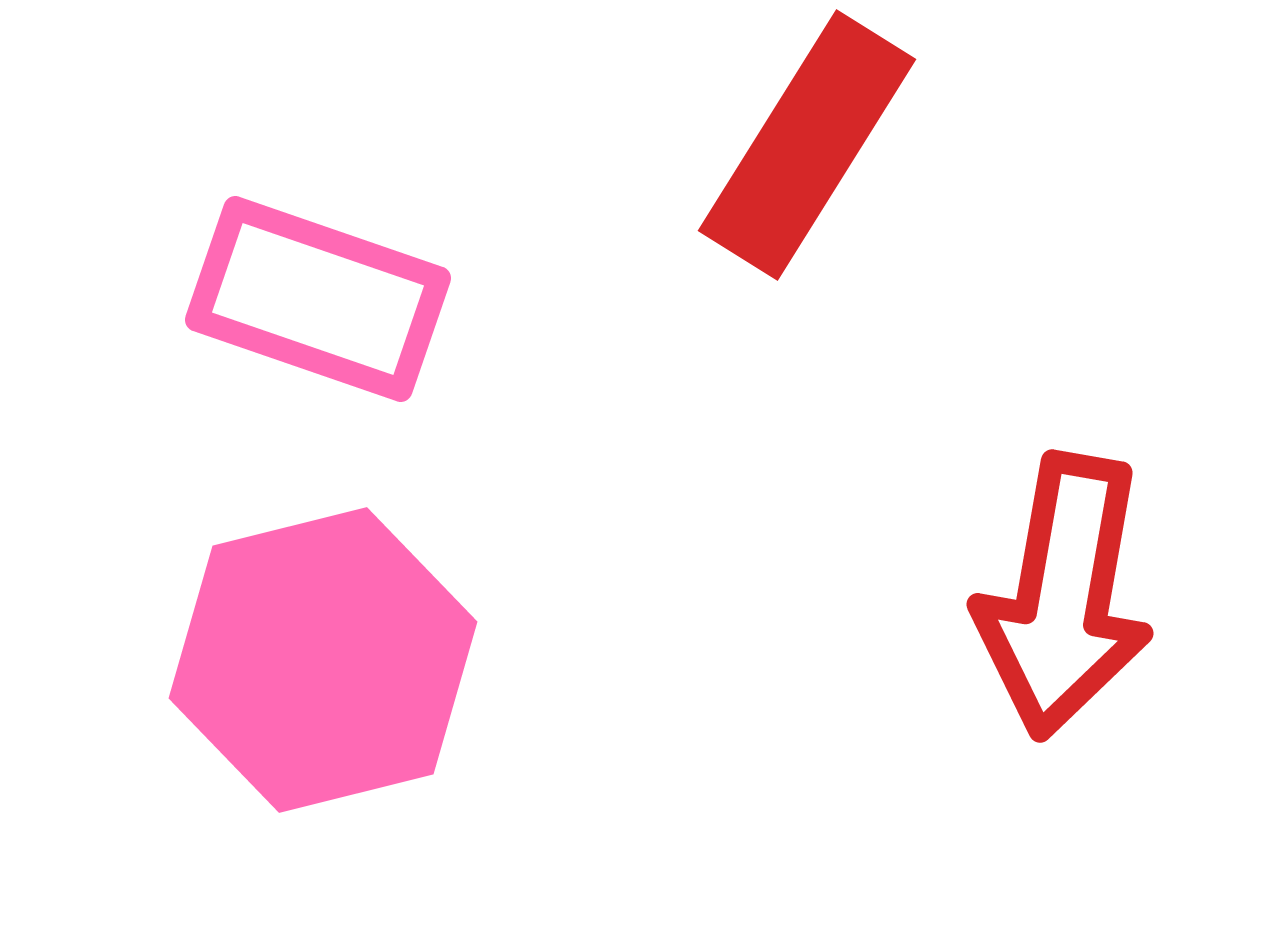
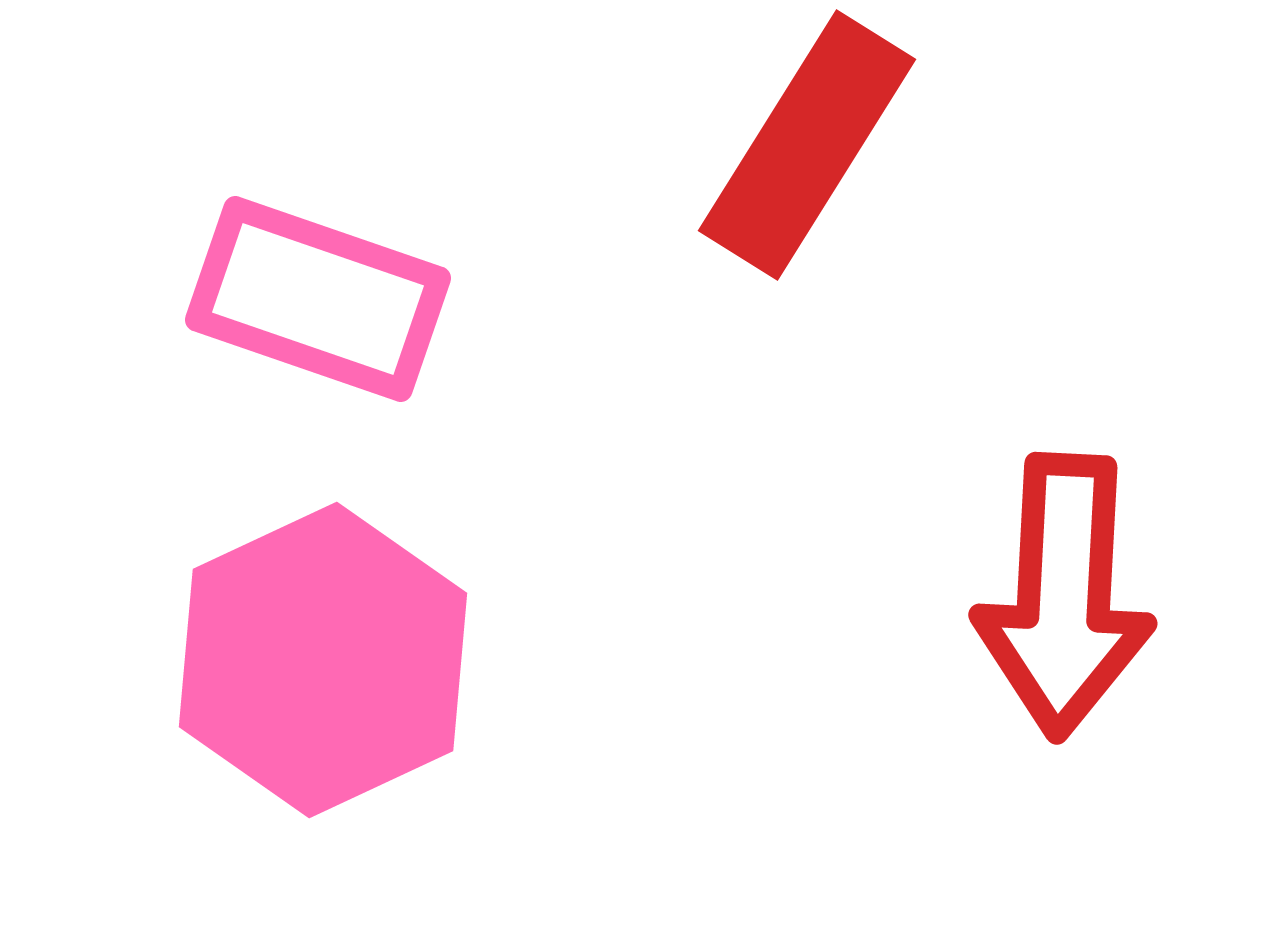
red arrow: rotated 7 degrees counterclockwise
pink hexagon: rotated 11 degrees counterclockwise
